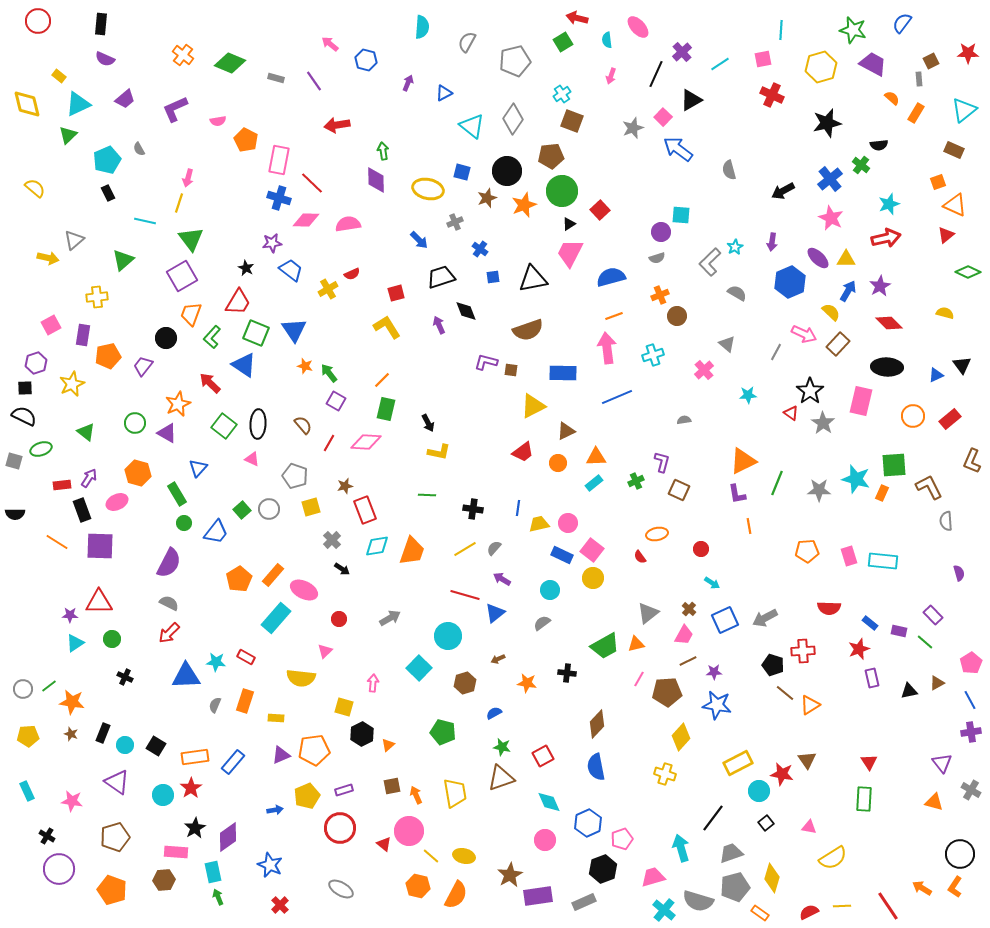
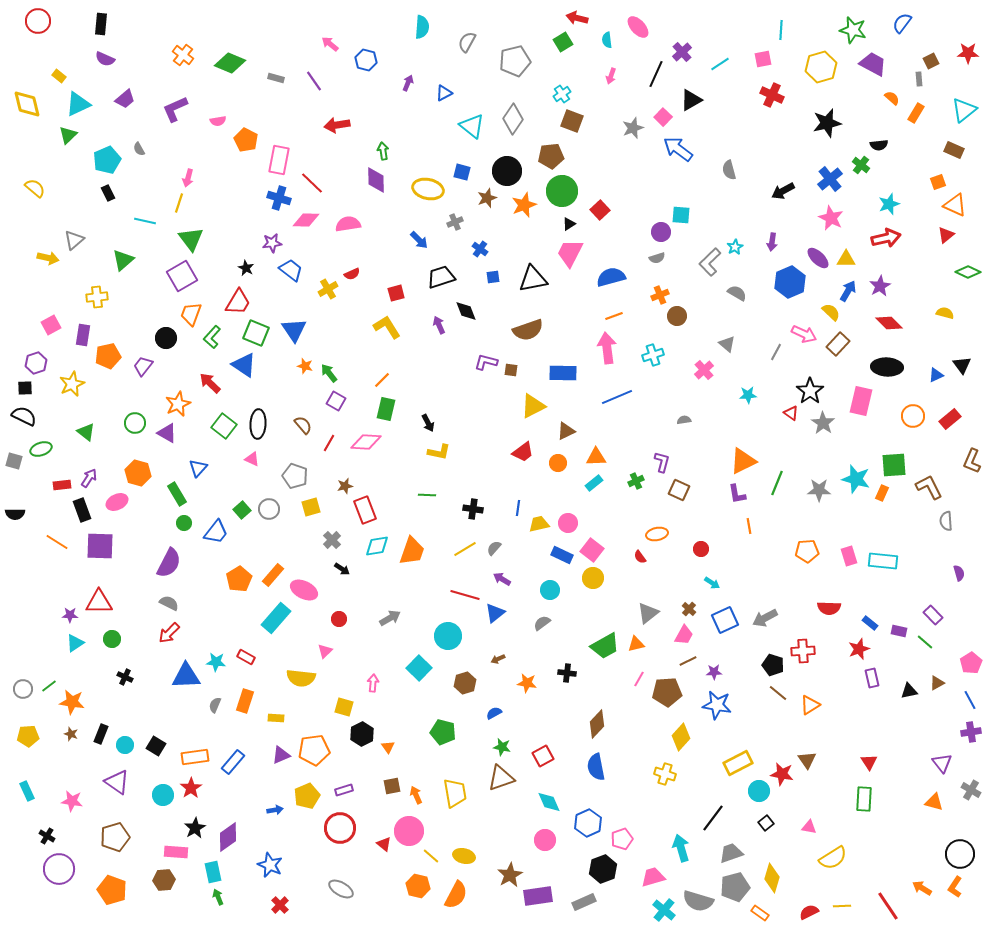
brown line at (785, 693): moved 7 px left
black rectangle at (103, 733): moved 2 px left, 1 px down
orange triangle at (388, 745): moved 2 px down; rotated 24 degrees counterclockwise
